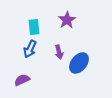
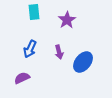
cyan rectangle: moved 15 px up
blue ellipse: moved 4 px right, 1 px up
purple semicircle: moved 2 px up
